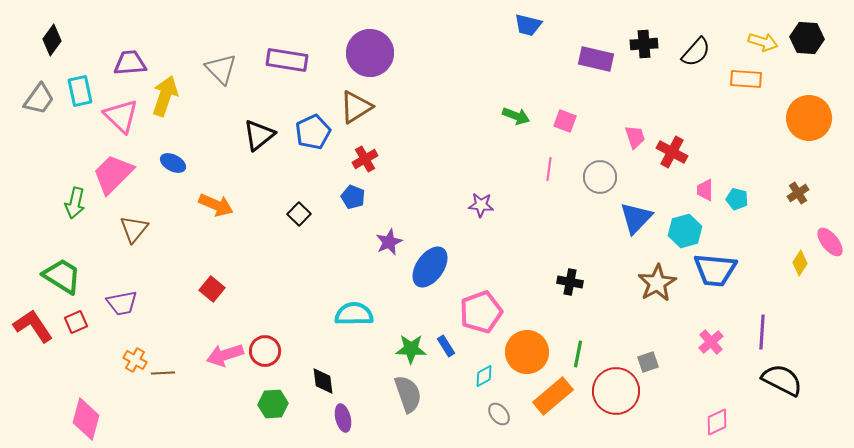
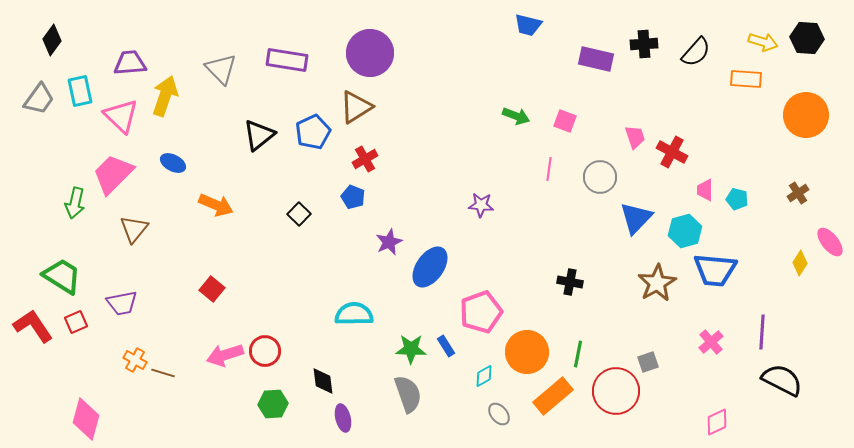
orange circle at (809, 118): moved 3 px left, 3 px up
brown line at (163, 373): rotated 20 degrees clockwise
